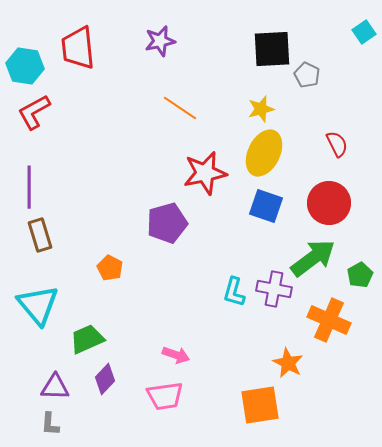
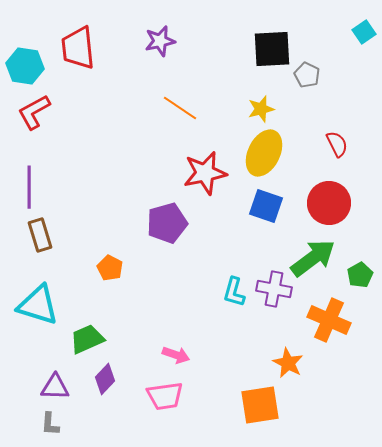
cyan triangle: rotated 33 degrees counterclockwise
